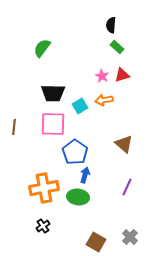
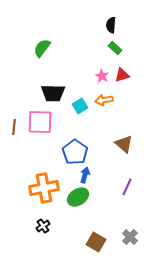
green rectangle: moved 2 px left, 1 px down
pink square: moved 13 px left, 2 px up
green ellipse: rotated 40 degrees counterclockwise
